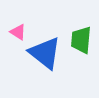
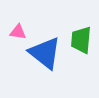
pink triangle: rotated 24 degrees counterclockwise
